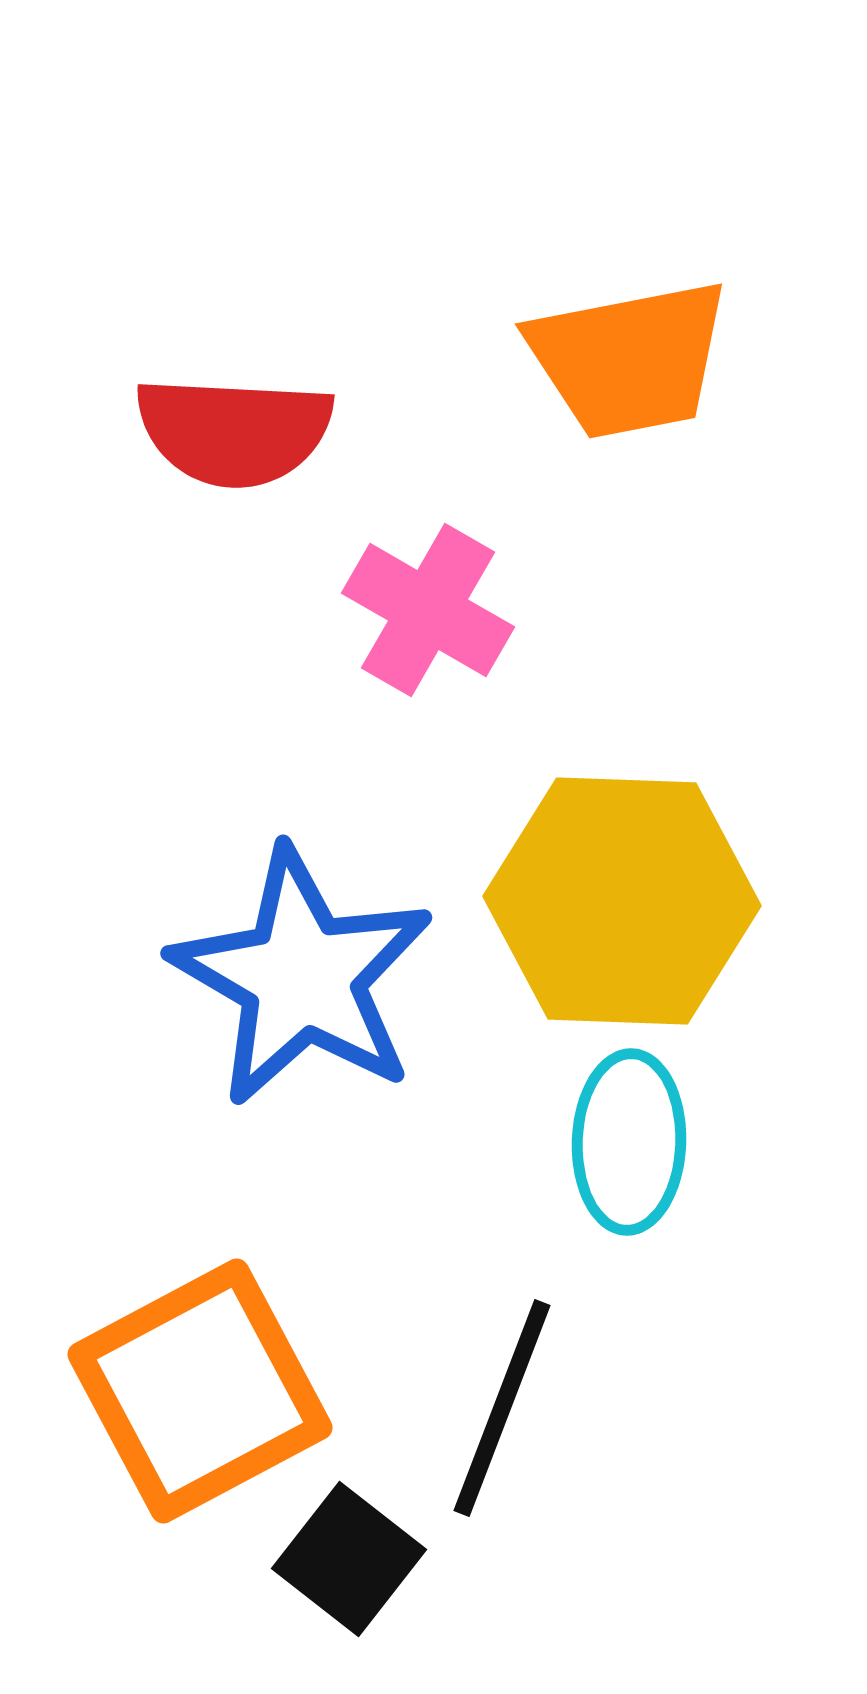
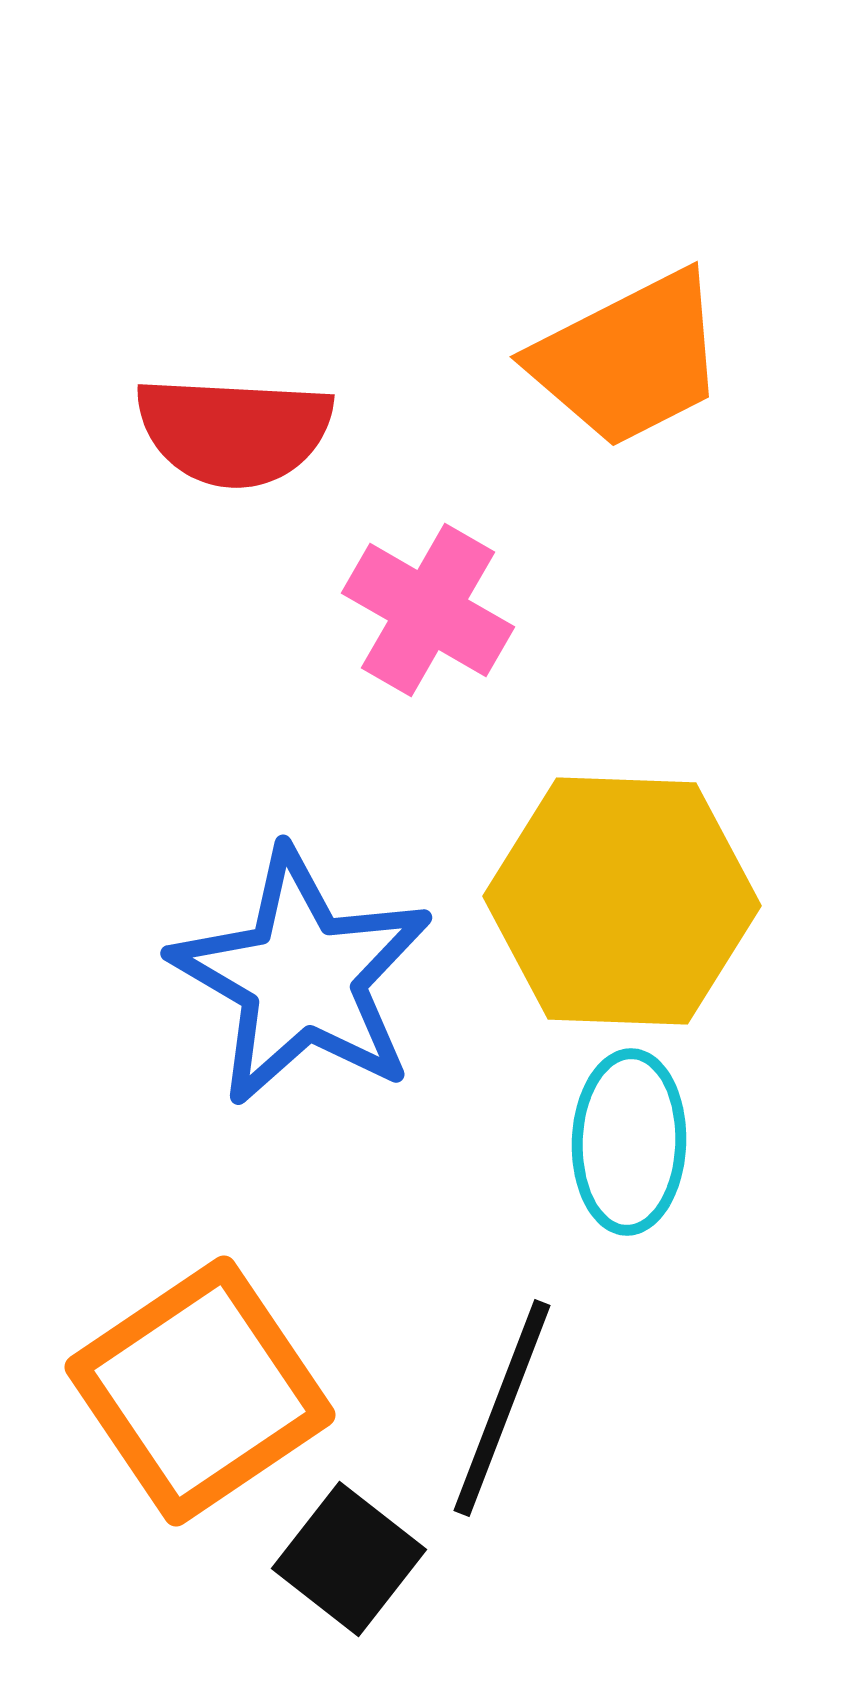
orange trapezoid: rotated 16 degrees counterclockwise
orange square: rotated 6 degrees counterclockwise
